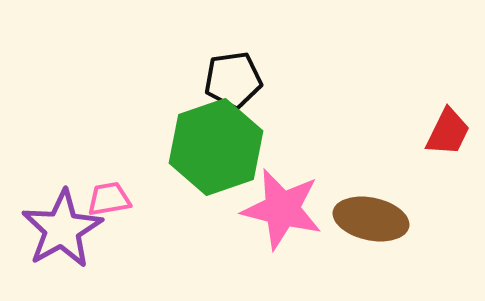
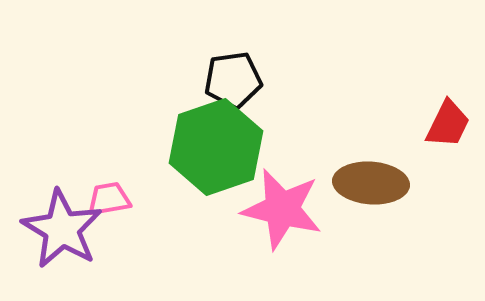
red trapezoid: moved 8 px up
brown ellipse: moved 36 px up; rotated 8 degrees counterclockwise
purple star: rotated 12 degrees counterclockwise
